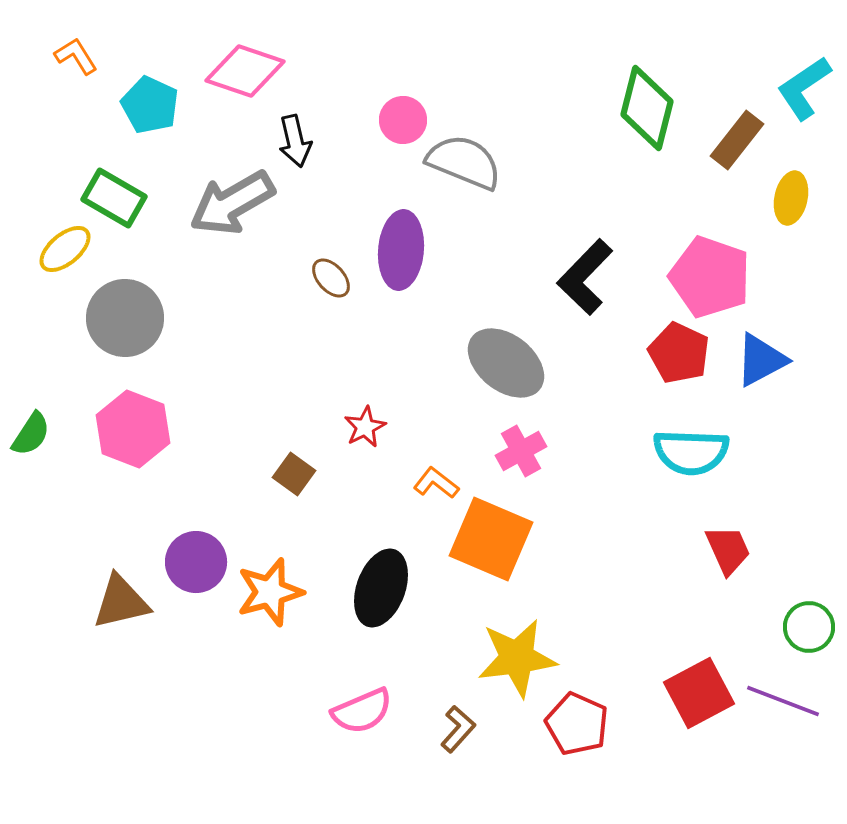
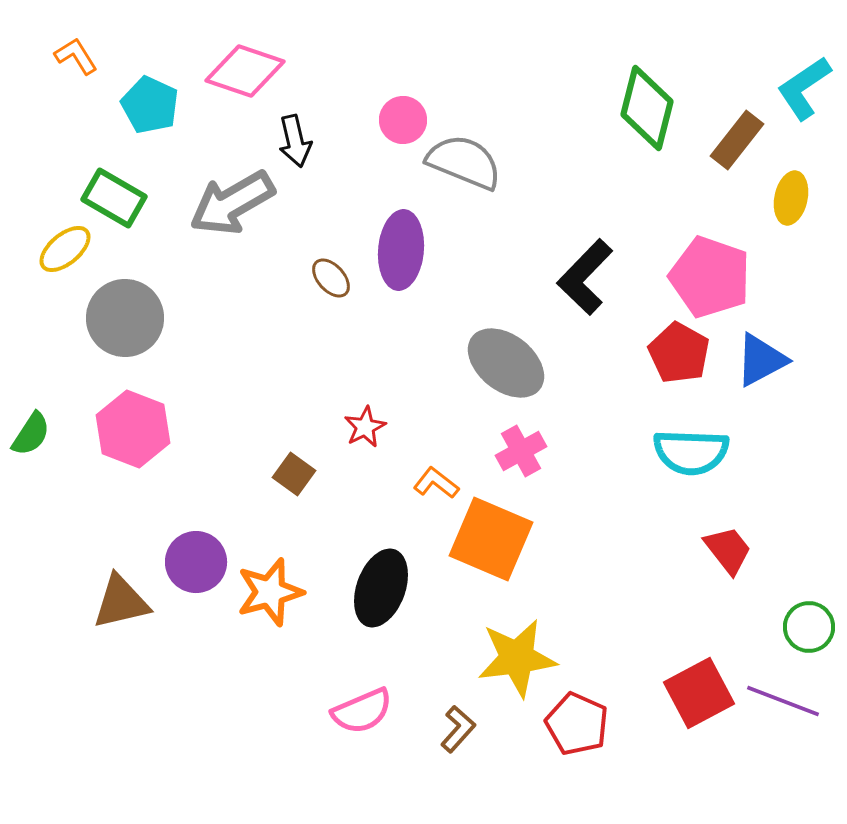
red pentagon at (679, 353): rotated 4 degrees clockwise
red trapezoid at (728, 550): rotated 14 degrees counterclockwise
